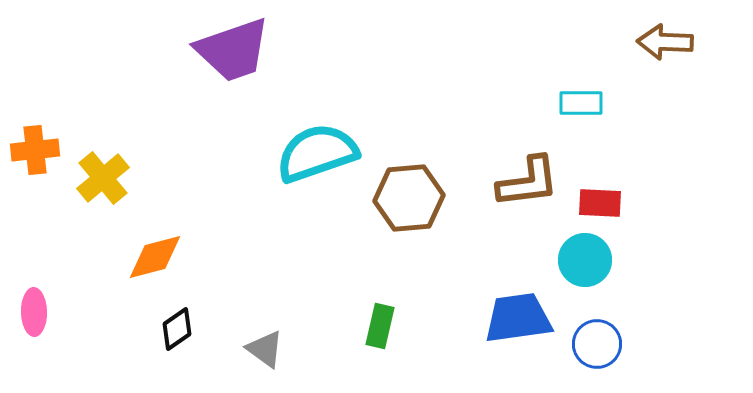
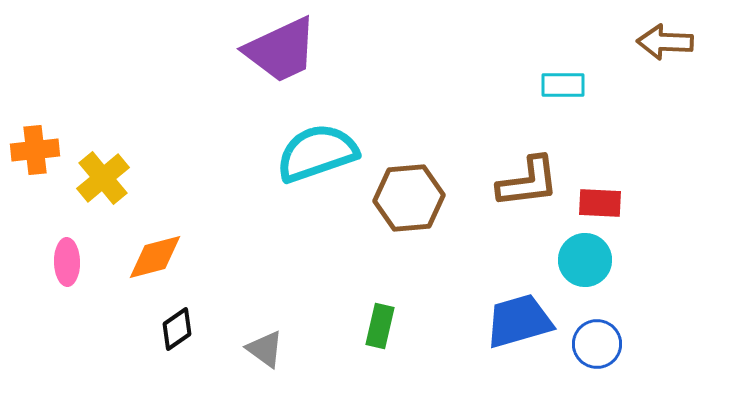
purple trapezoid: moved 48 px right; rotated 6 degrees counterclockwise
cyan rectangle: moved 18 px left, 18 px up
pink ellipse: moved 33 px right, 50 px up
blue trapezoid: moved 1 px right, 3 px down; rotated 8 degrees counterclockwise
